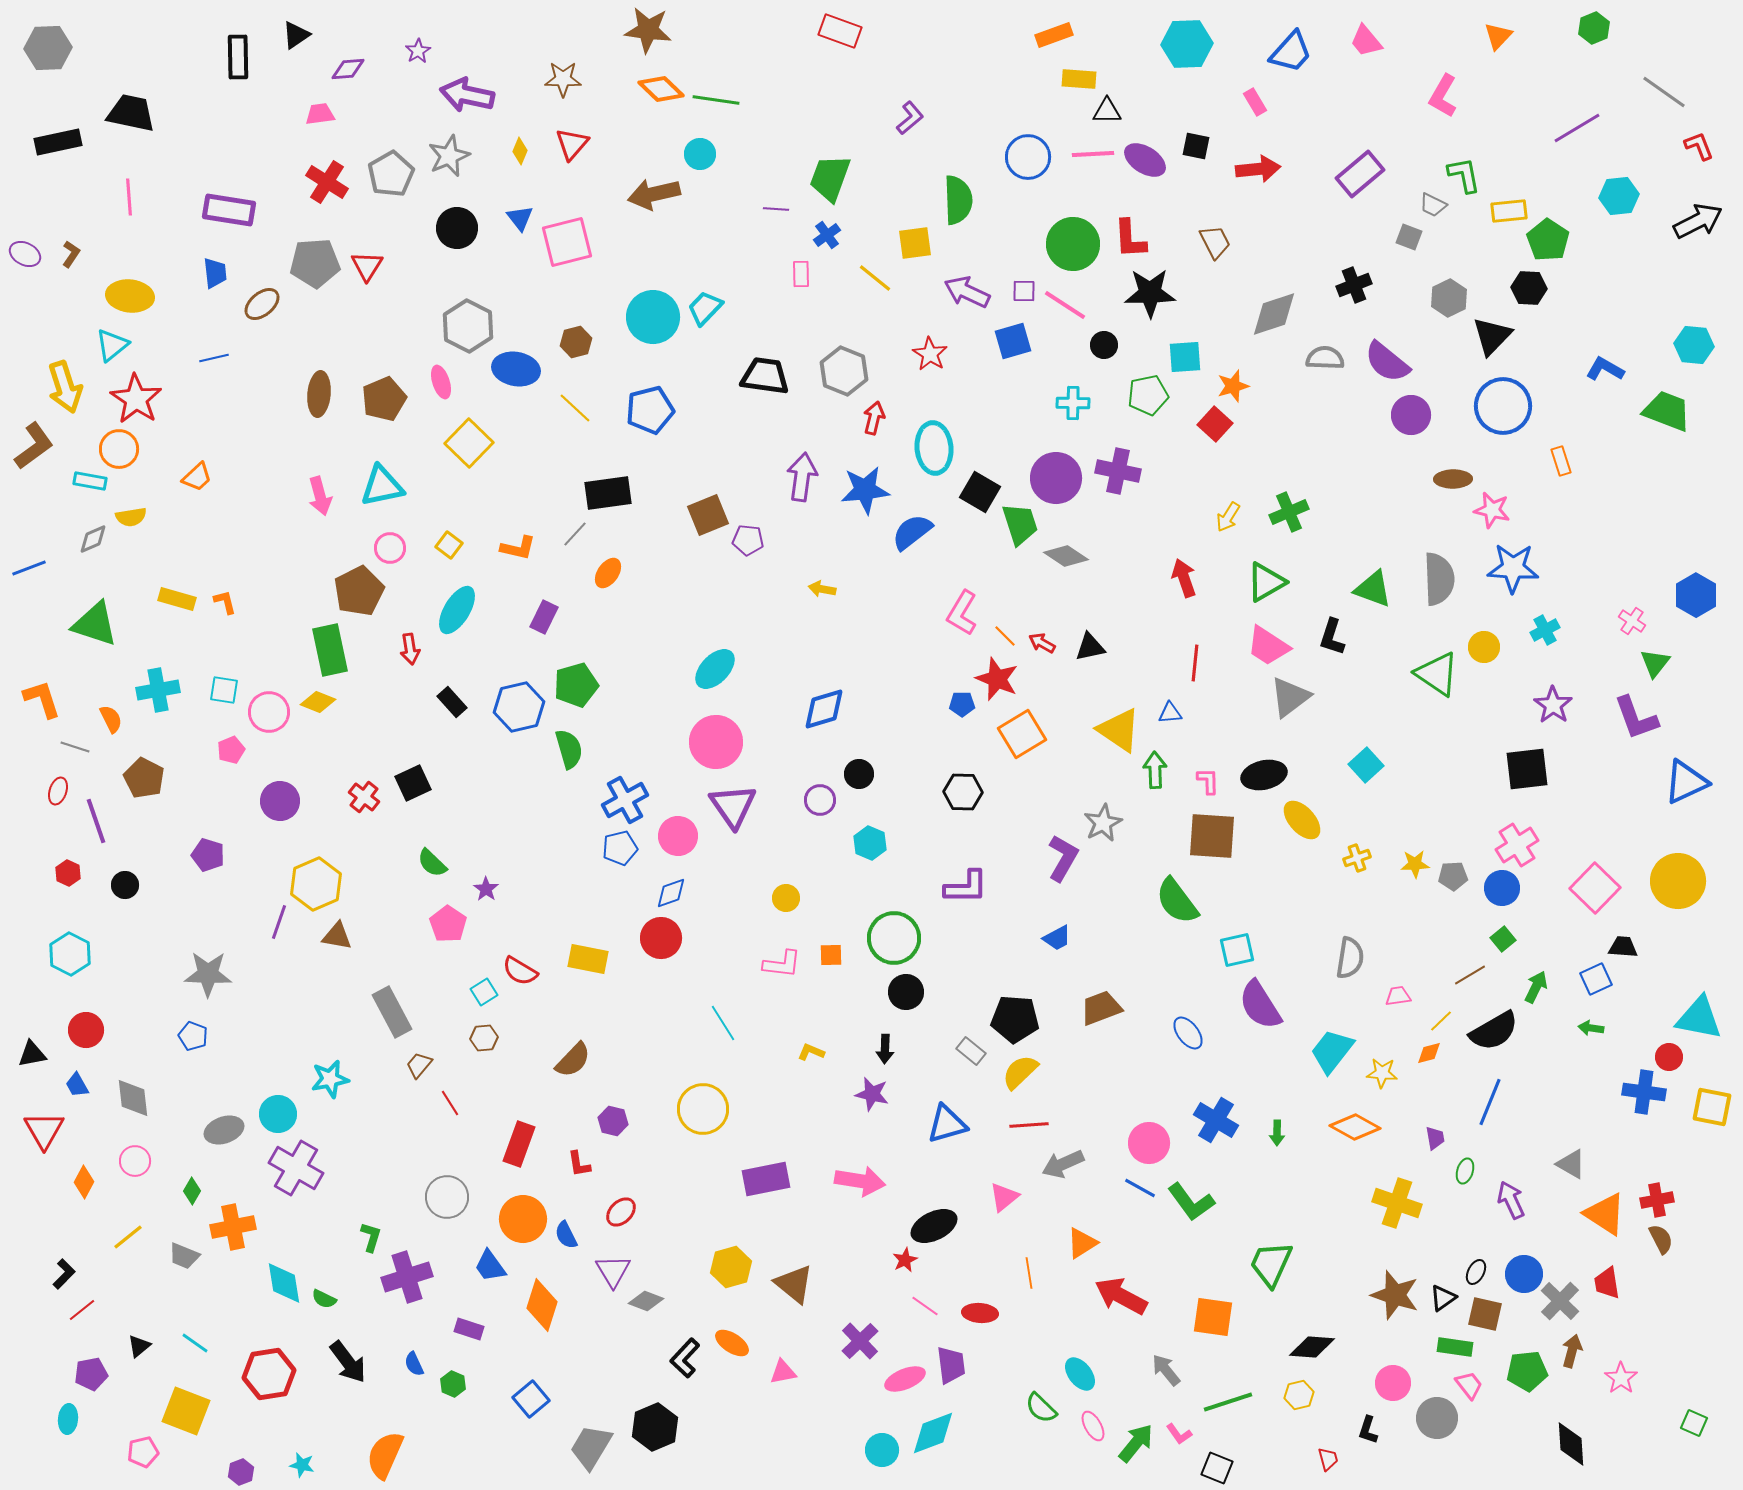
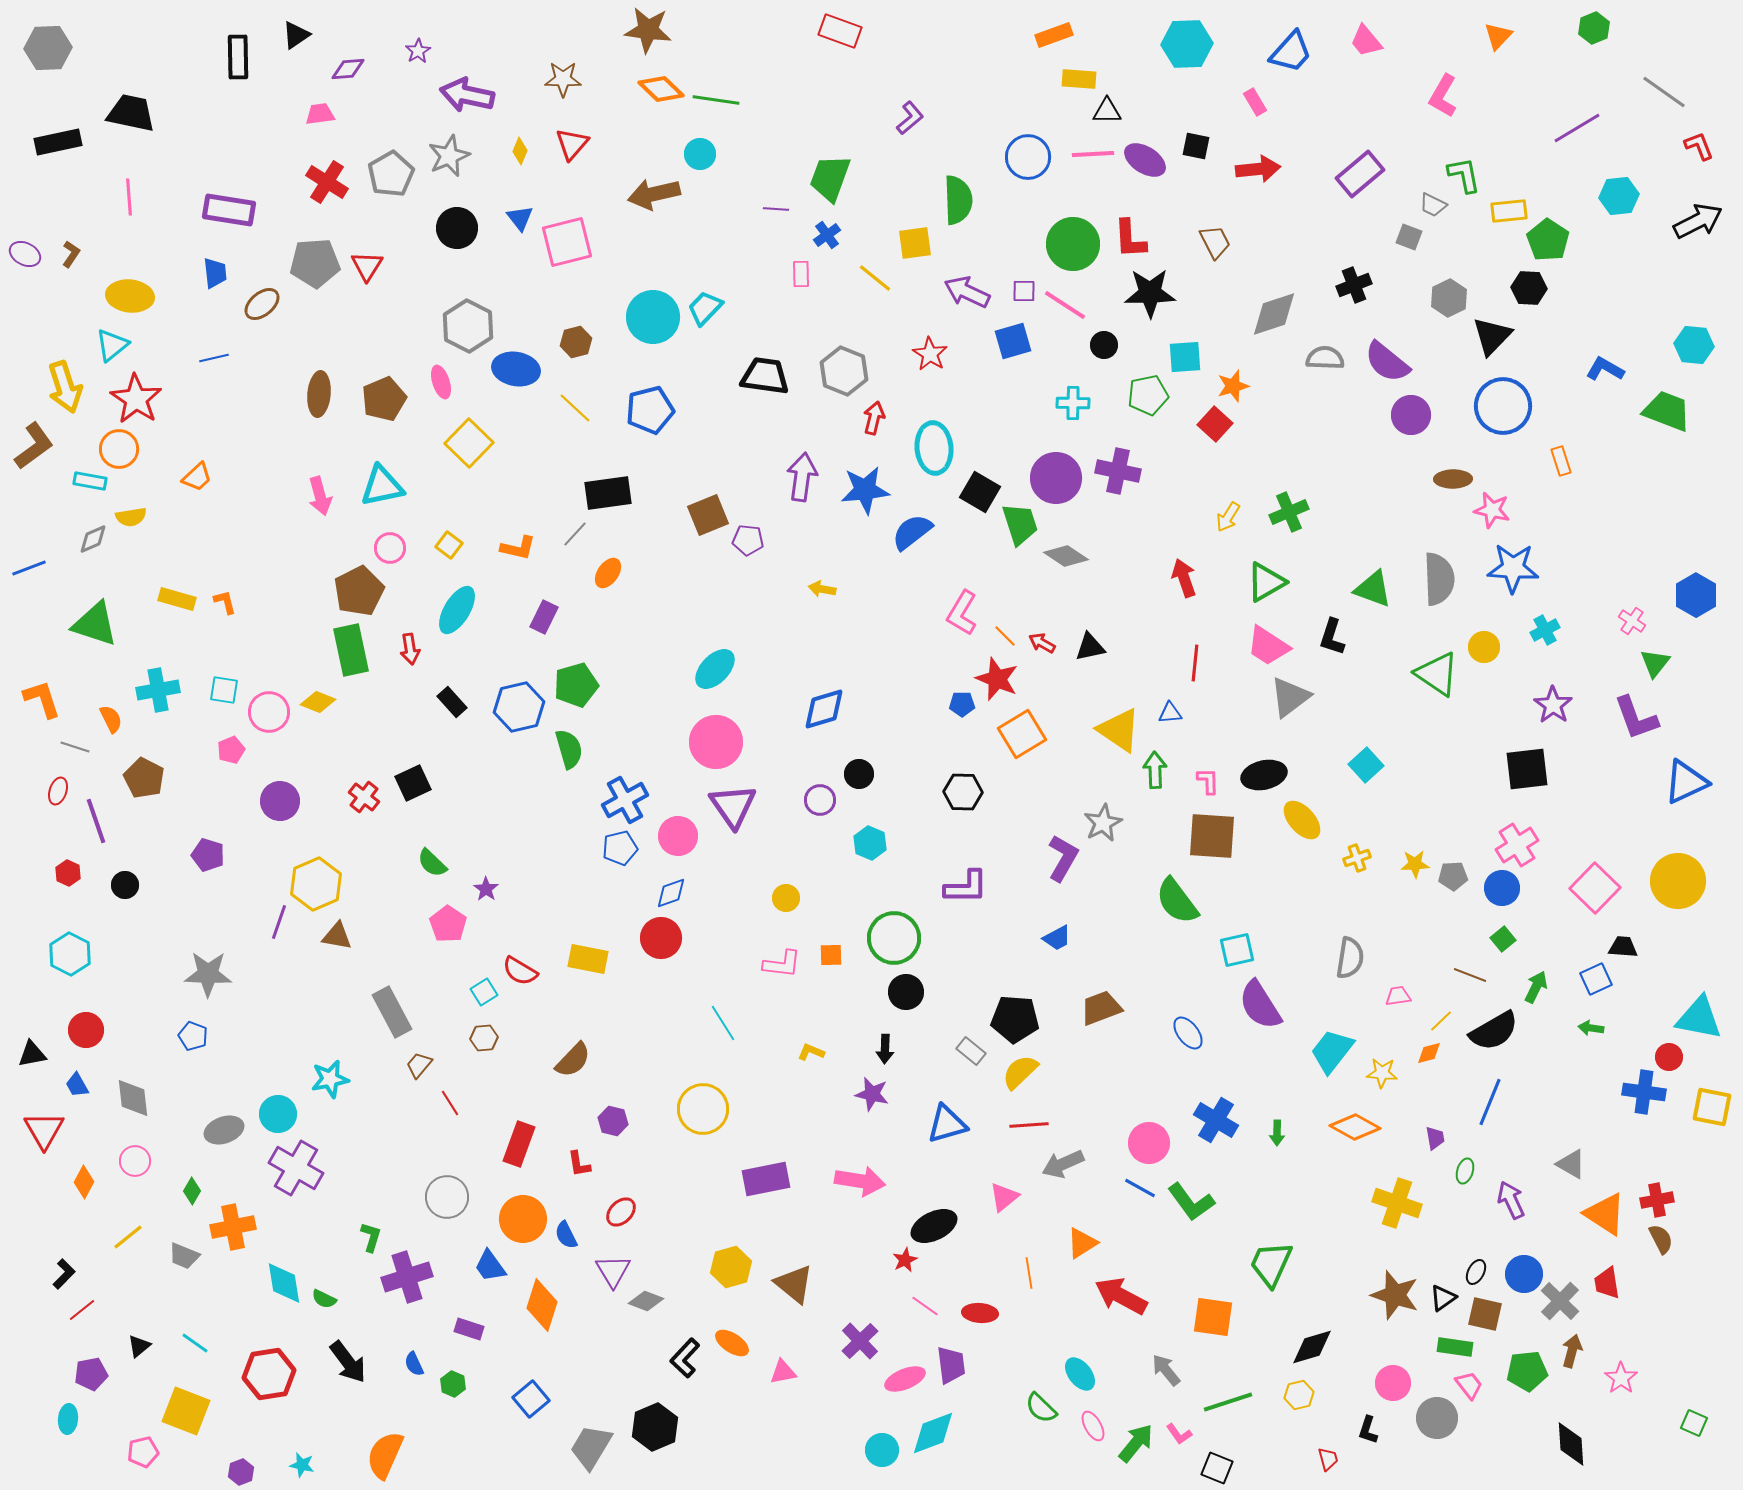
green rectangle at (330, 650): moved 21 px right
brown line at (1470, 975): rotated 52 degrees clockwise
black diamond at (1312, 1347): rotated 21 degrees counterclockwise
